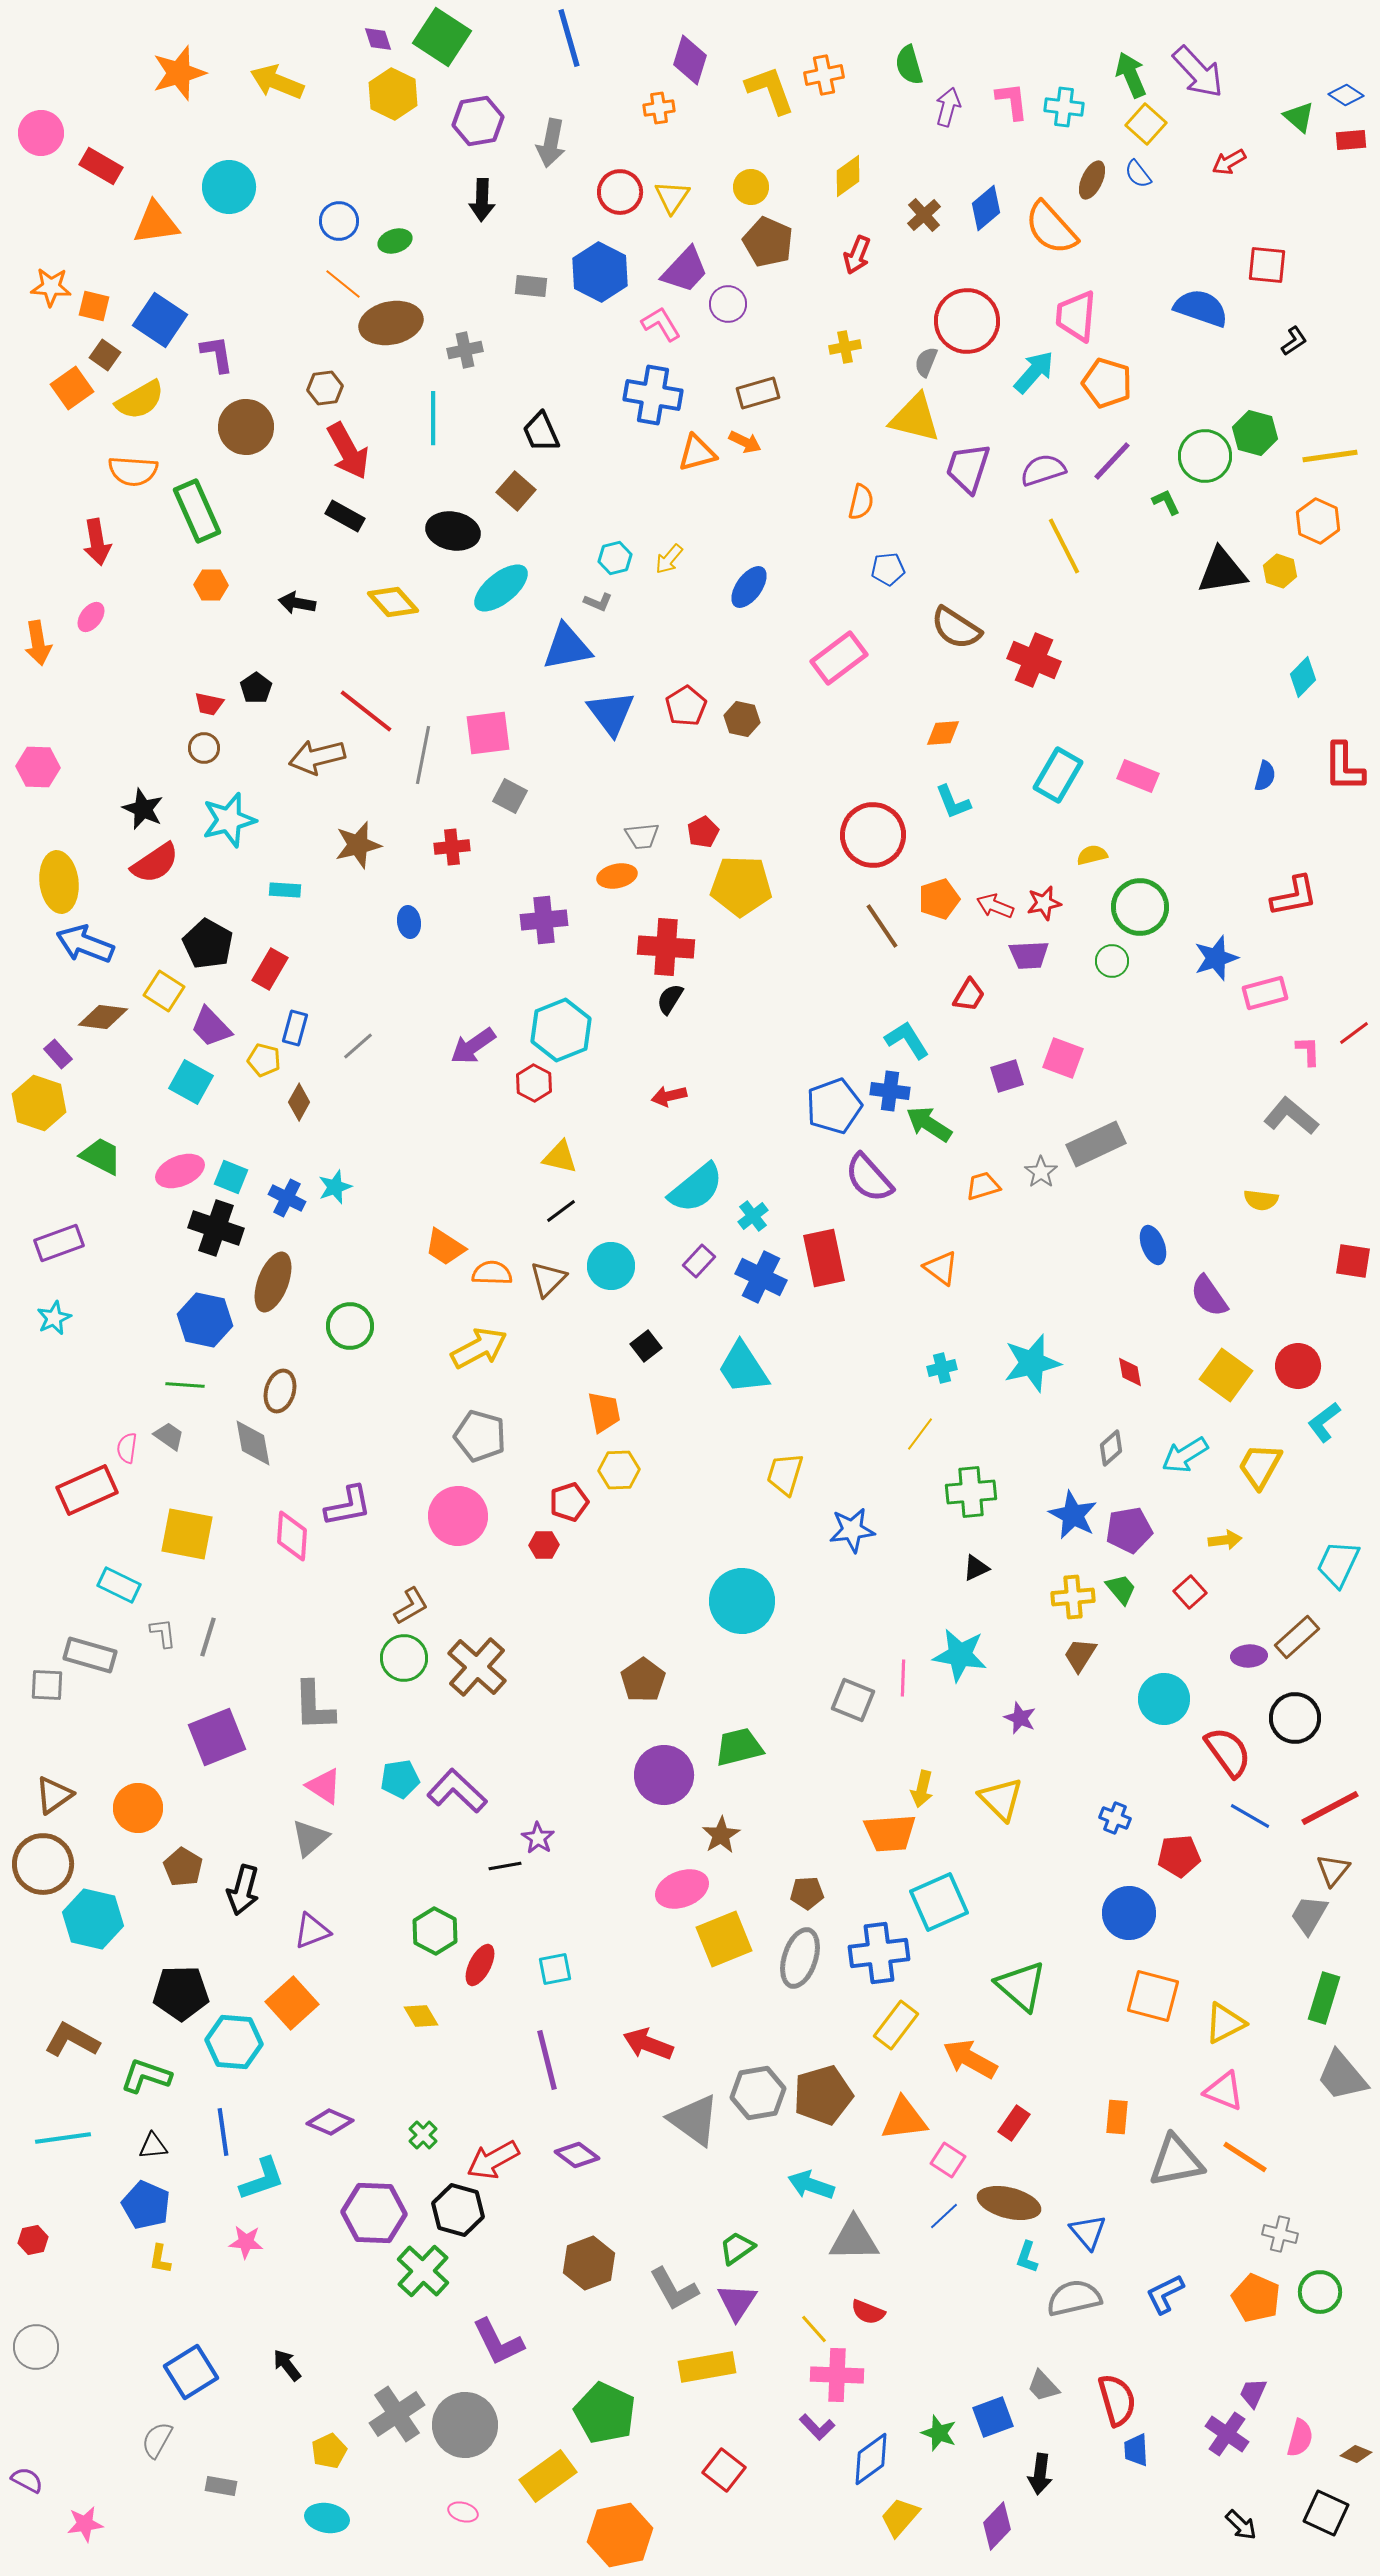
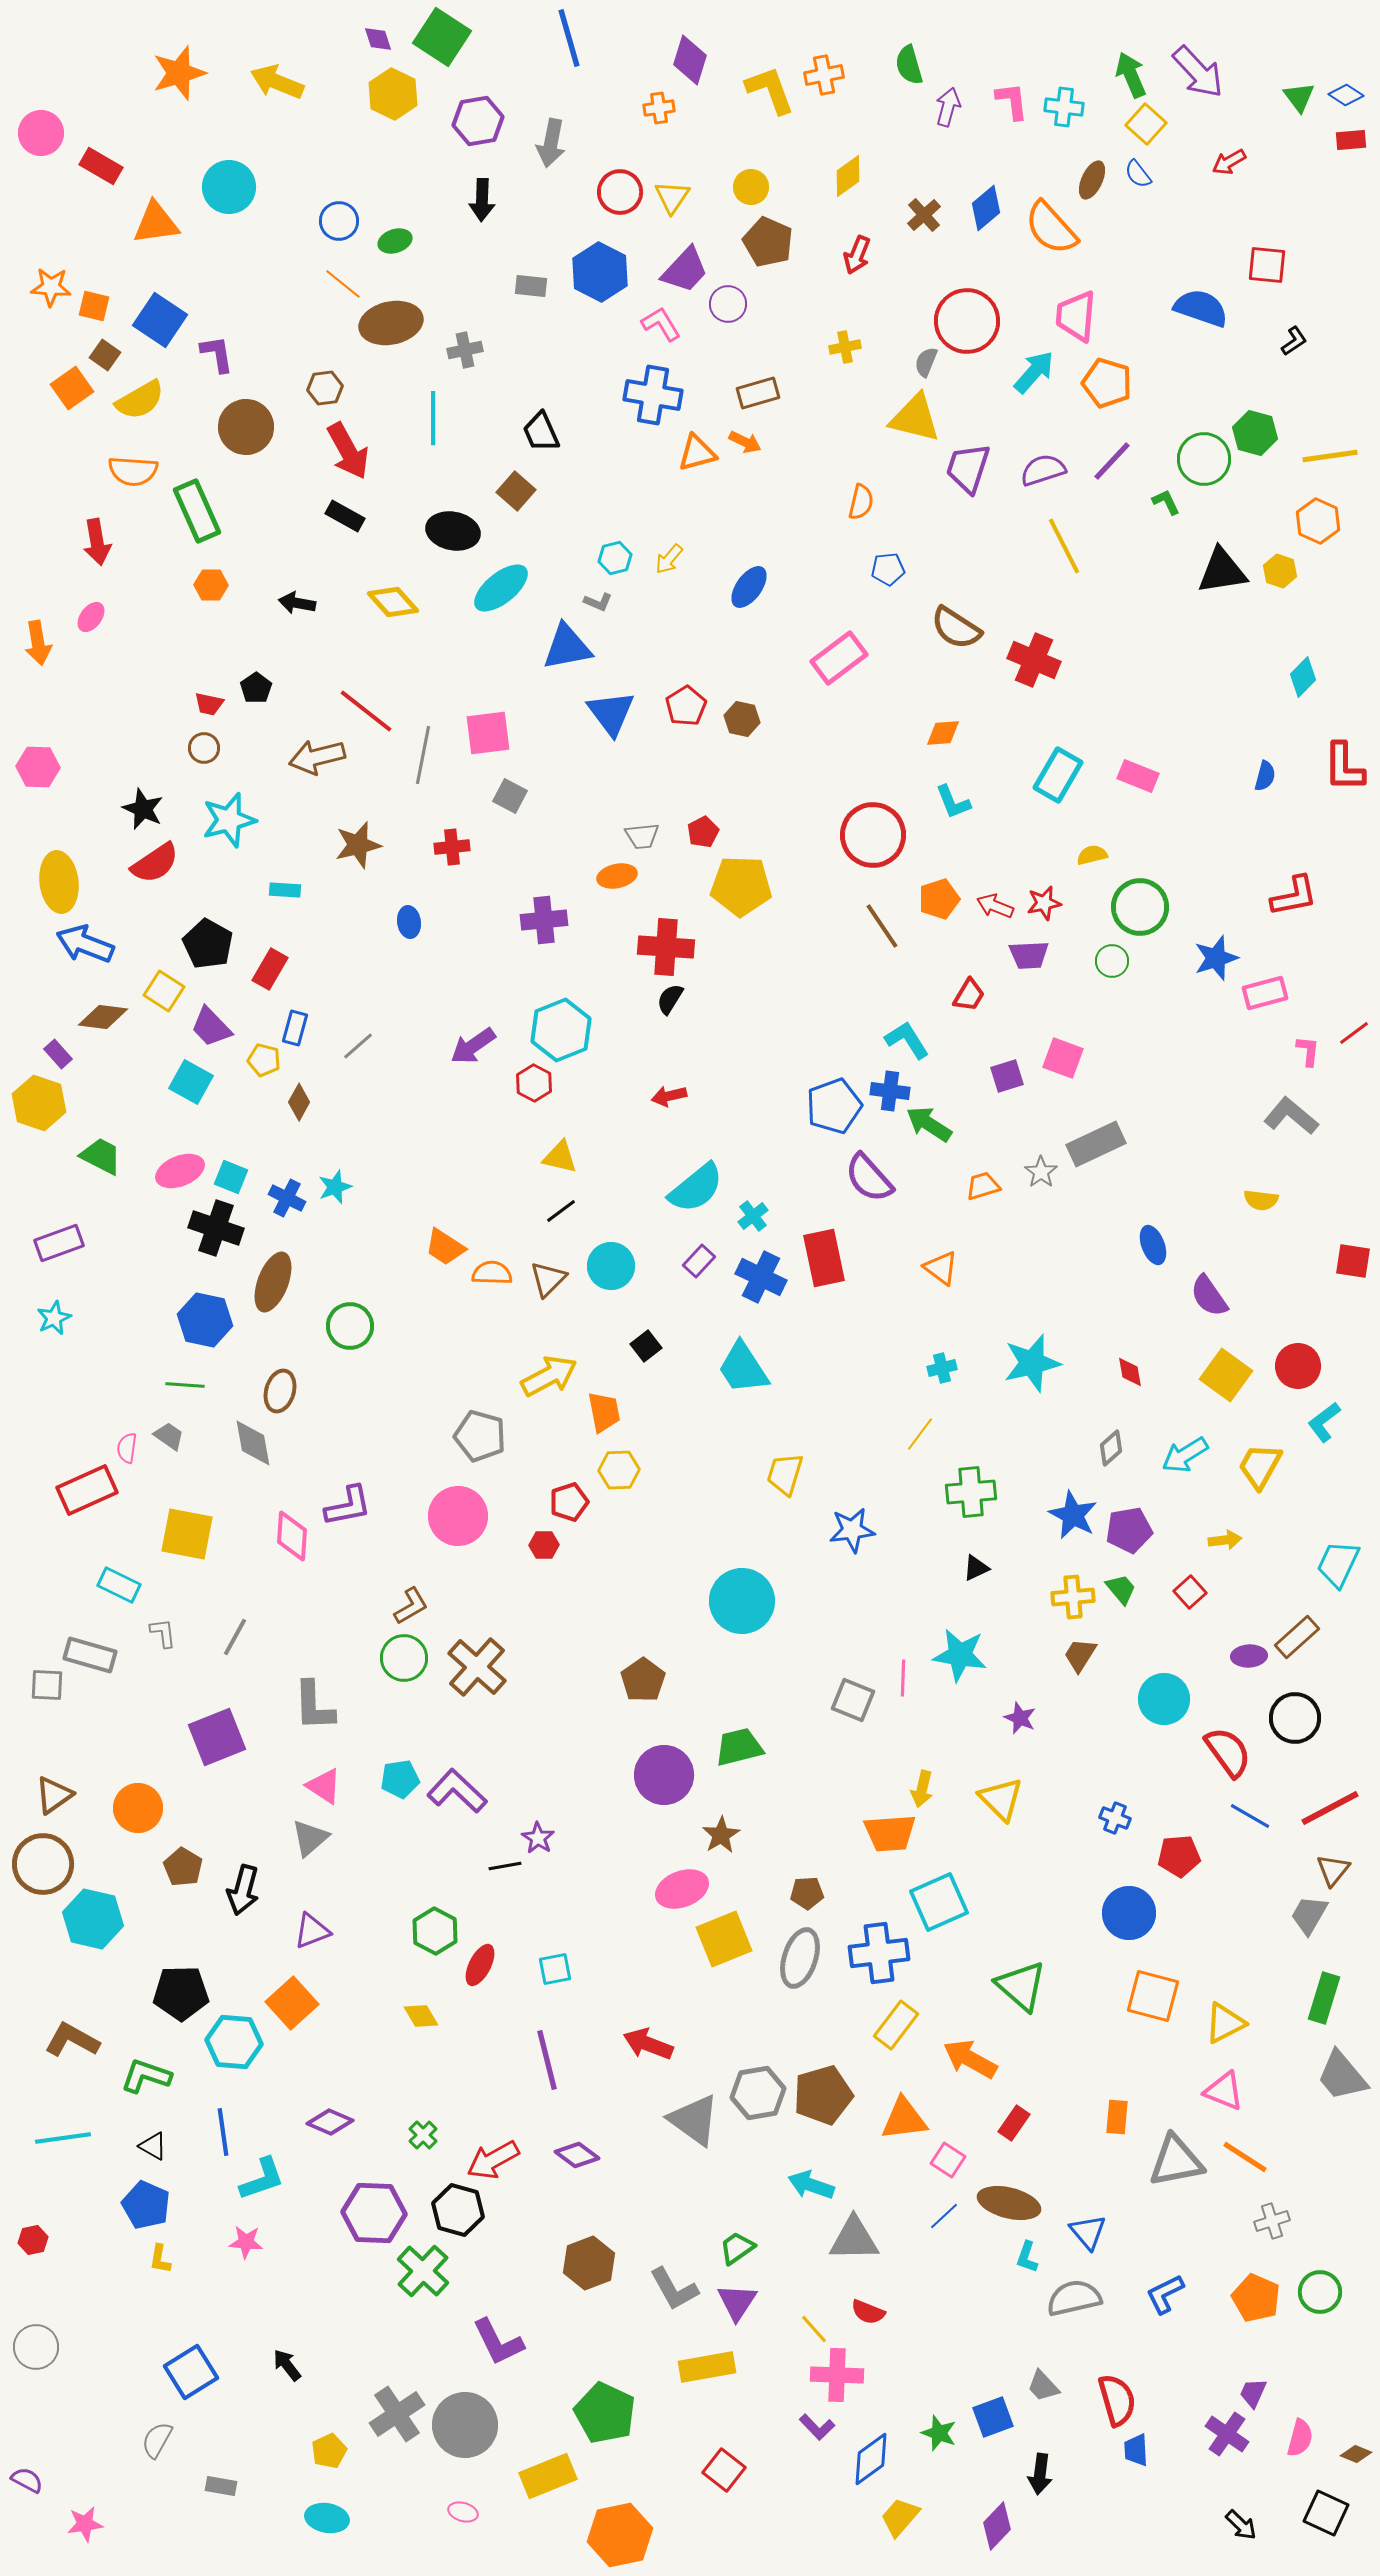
green triangle at (1299, 117): moved 20 px up; rotated 12 degrees clockwise
green circle at (1205, 456): moved 1 px left, 3 px down
pink L-shape at (1308, 1051): rotated 8 degrees clockwise
yellow arrow at (479, 1348): moved 70 px right, 28 px down
gray line at (208, 1637): moved 27 px right; rotated 12 degrees clockwise
black triangle at (153, 2146): rotated 36 degrees clockwise
gray cross at (1280, 2234): moved 8 px left, 13 px up; rotated 32 degrees counterclockwise
yellow rectangle at (548, 2476): rotated 14 degrees clockwise
